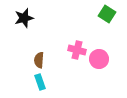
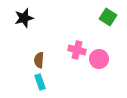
green square: moved 1 px right, 3 px down
